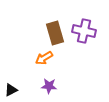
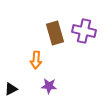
orange arrow: moved 8 px left, 2 px down; rotated 54 degrees counterclockwise
black triangle: moved 1 px up
